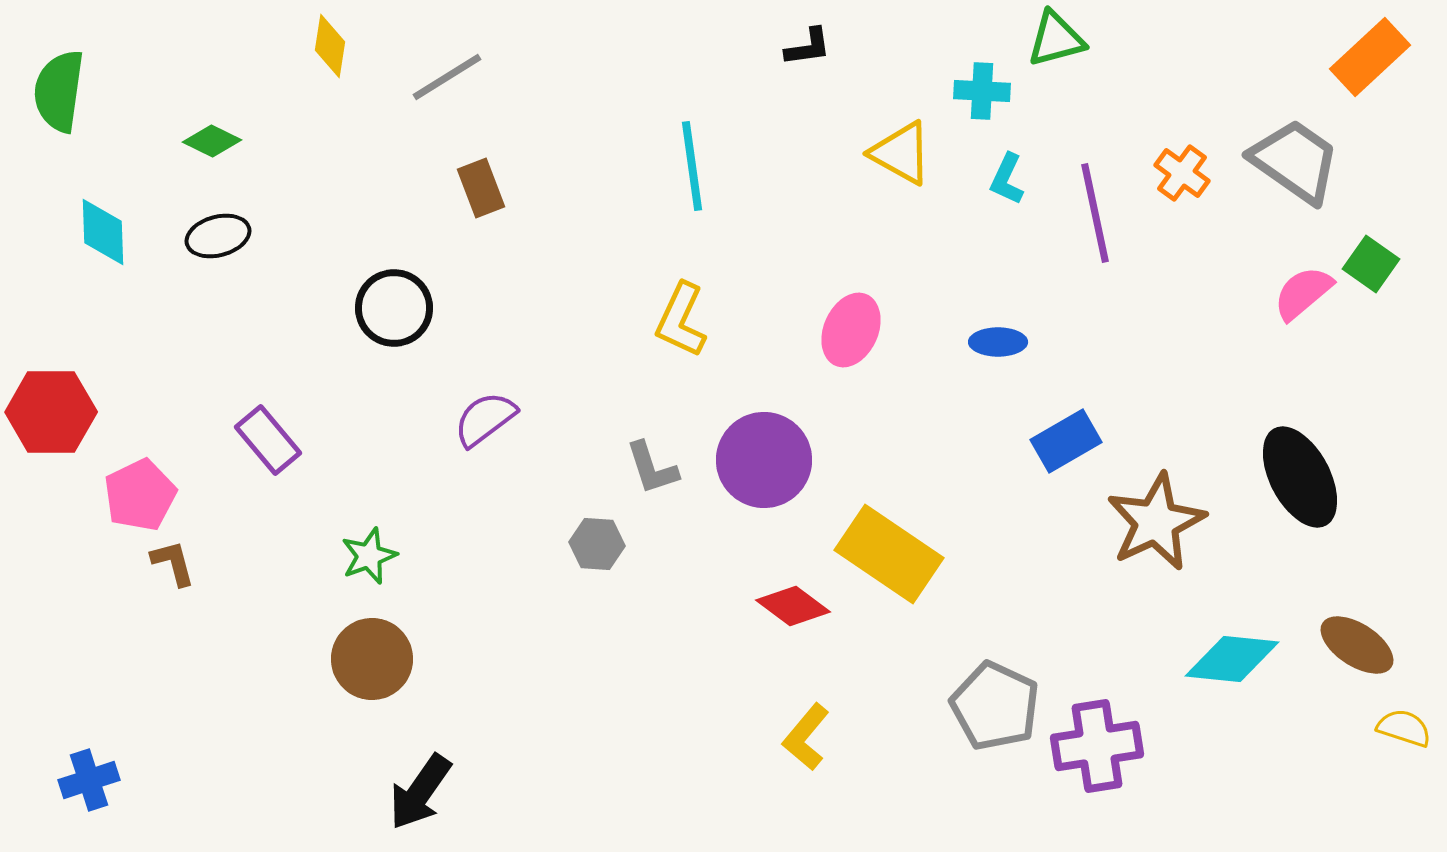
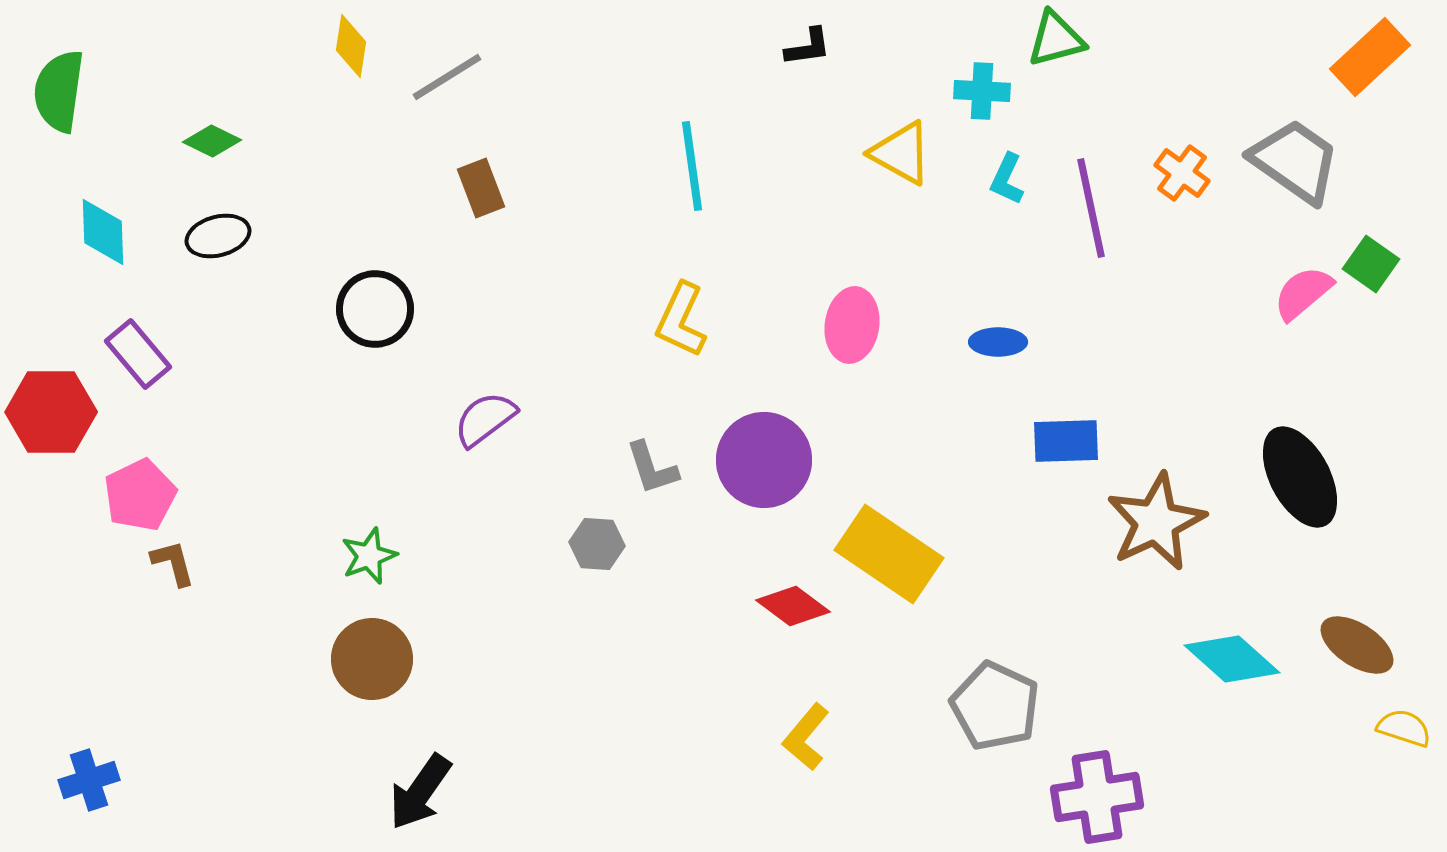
yellow diamond at (330, 46): moved 21 px right
purple line at (1095, 213): moved 4 px left, 5 px up
black circle at (394, 308): moved 19 px left, 1 px down
pink ellipse at (851, 330): moved 1 px right, 5 px up; rotated 16 degrees counterclockwise
purple rectangle at (268, 440): moved 130 px left, 86 px up
blue rectangle at (1066, 441): rotated 28 degrees clockwise
cyan diamond at (1232, 659): rotated 36 degrees clockwise
purple cross at (1097, 746): moved 51 px down
